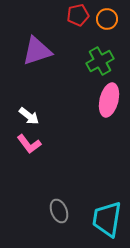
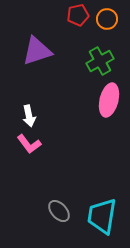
white arrow: rotated 40 degrees clockwise
gray ellipse: rotated 20 degrees counterclockwise
cyan trapezoid: moved 5 px left, 3 px up
